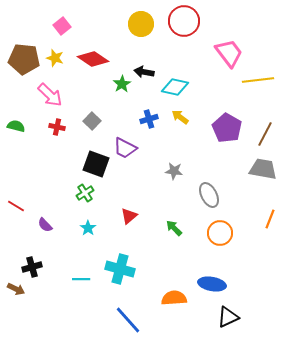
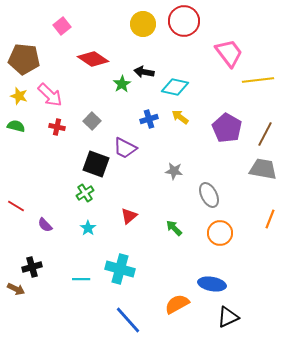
yellow circle: moved 2 px right
yellow star: moved 36 px left, 38 px down
orange semicircle: moved 3 px right, 6 px down; rotated 25 degrees counterclockwise
